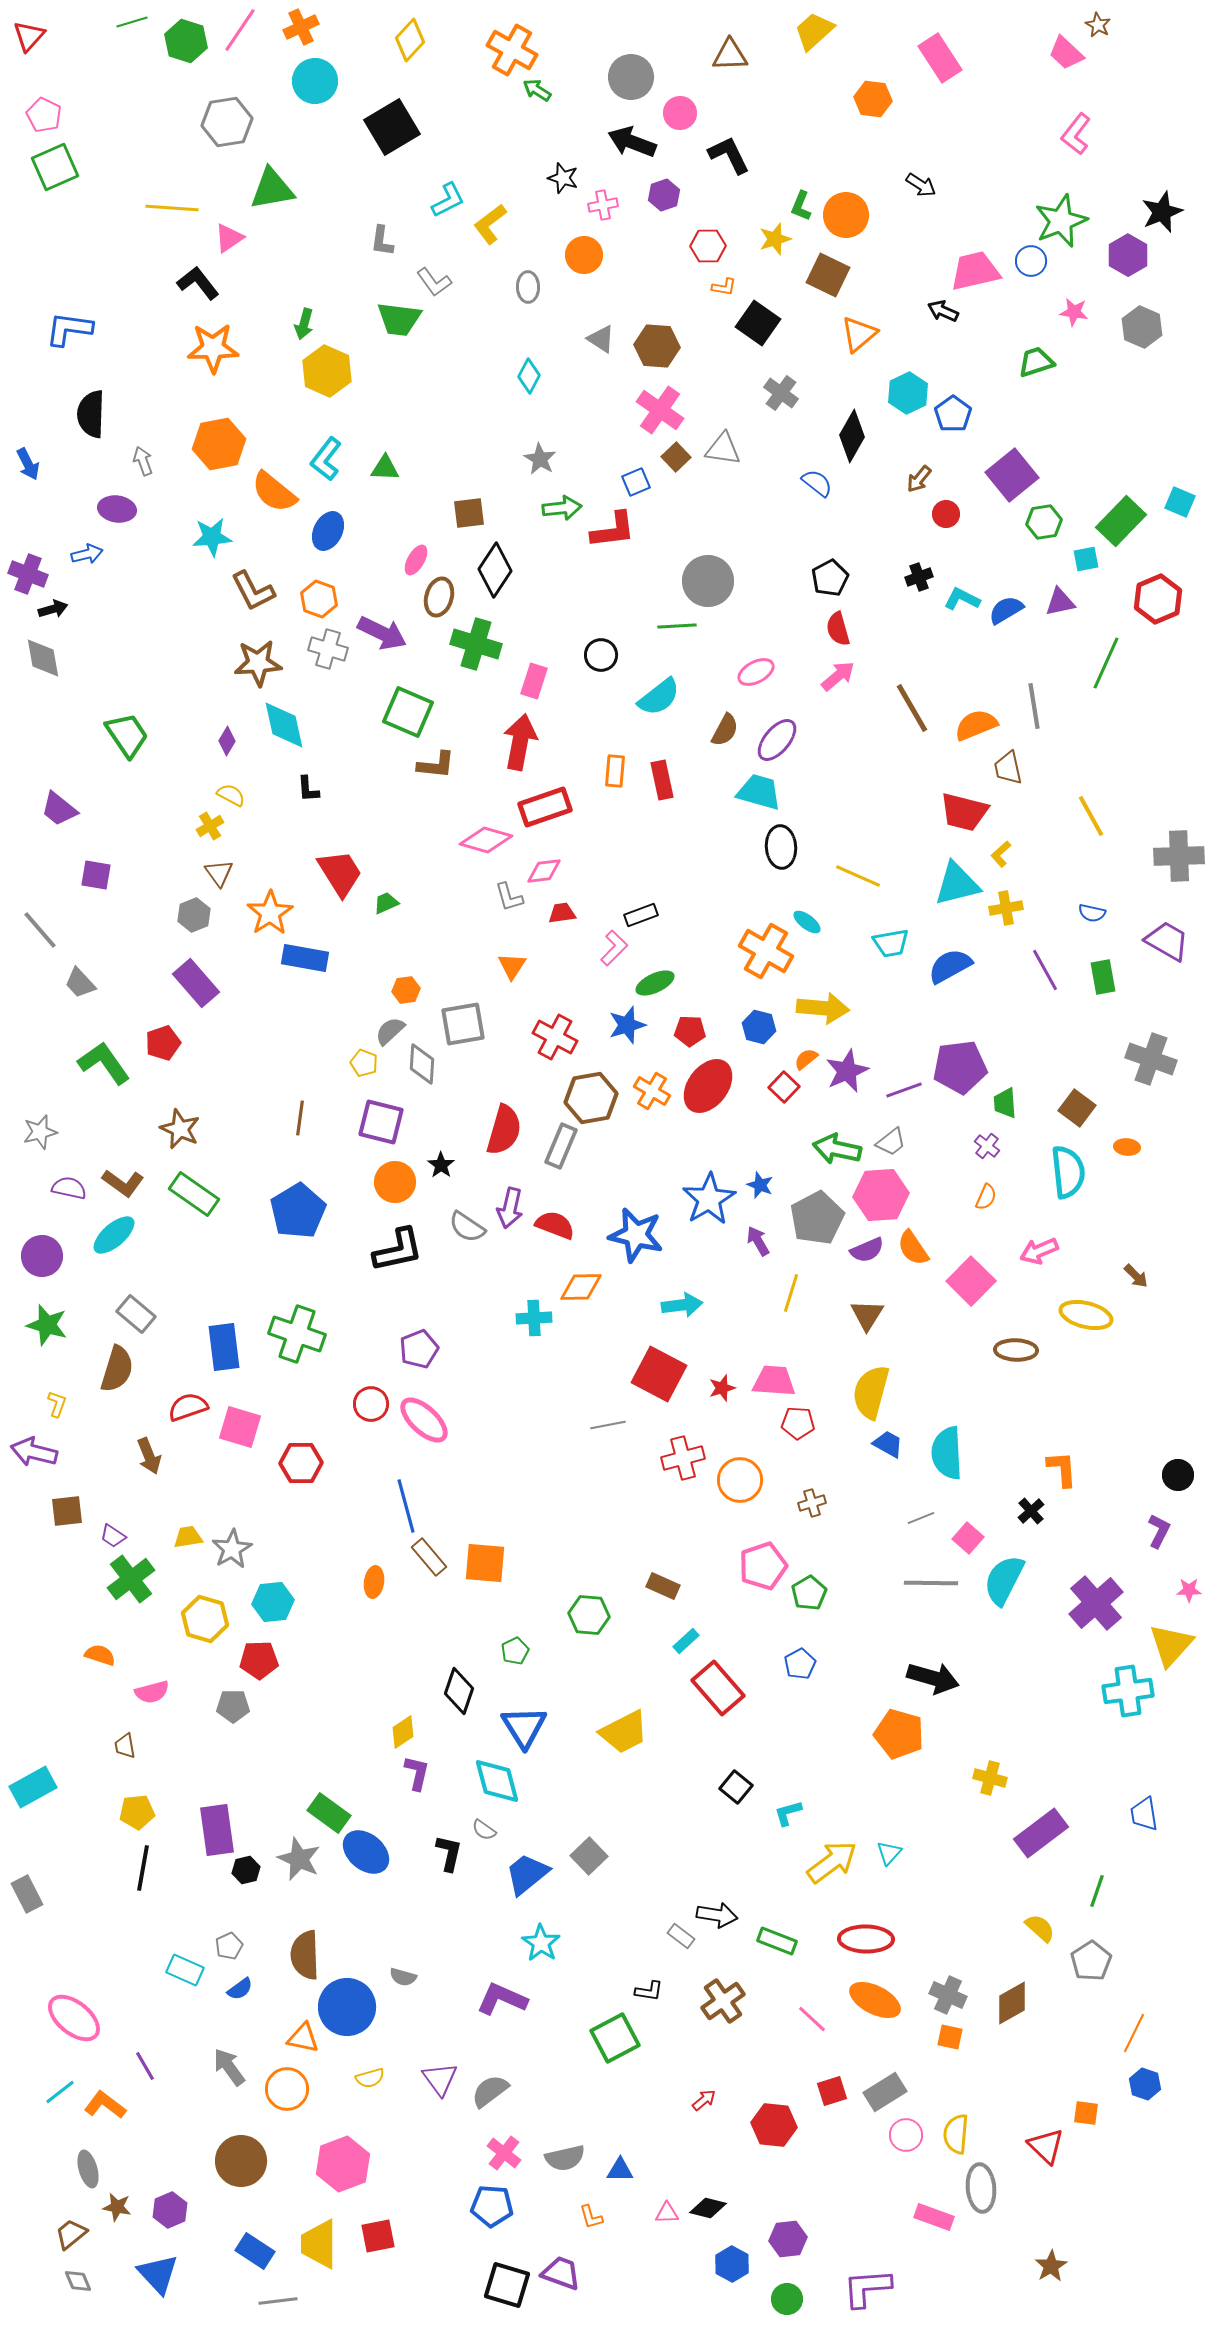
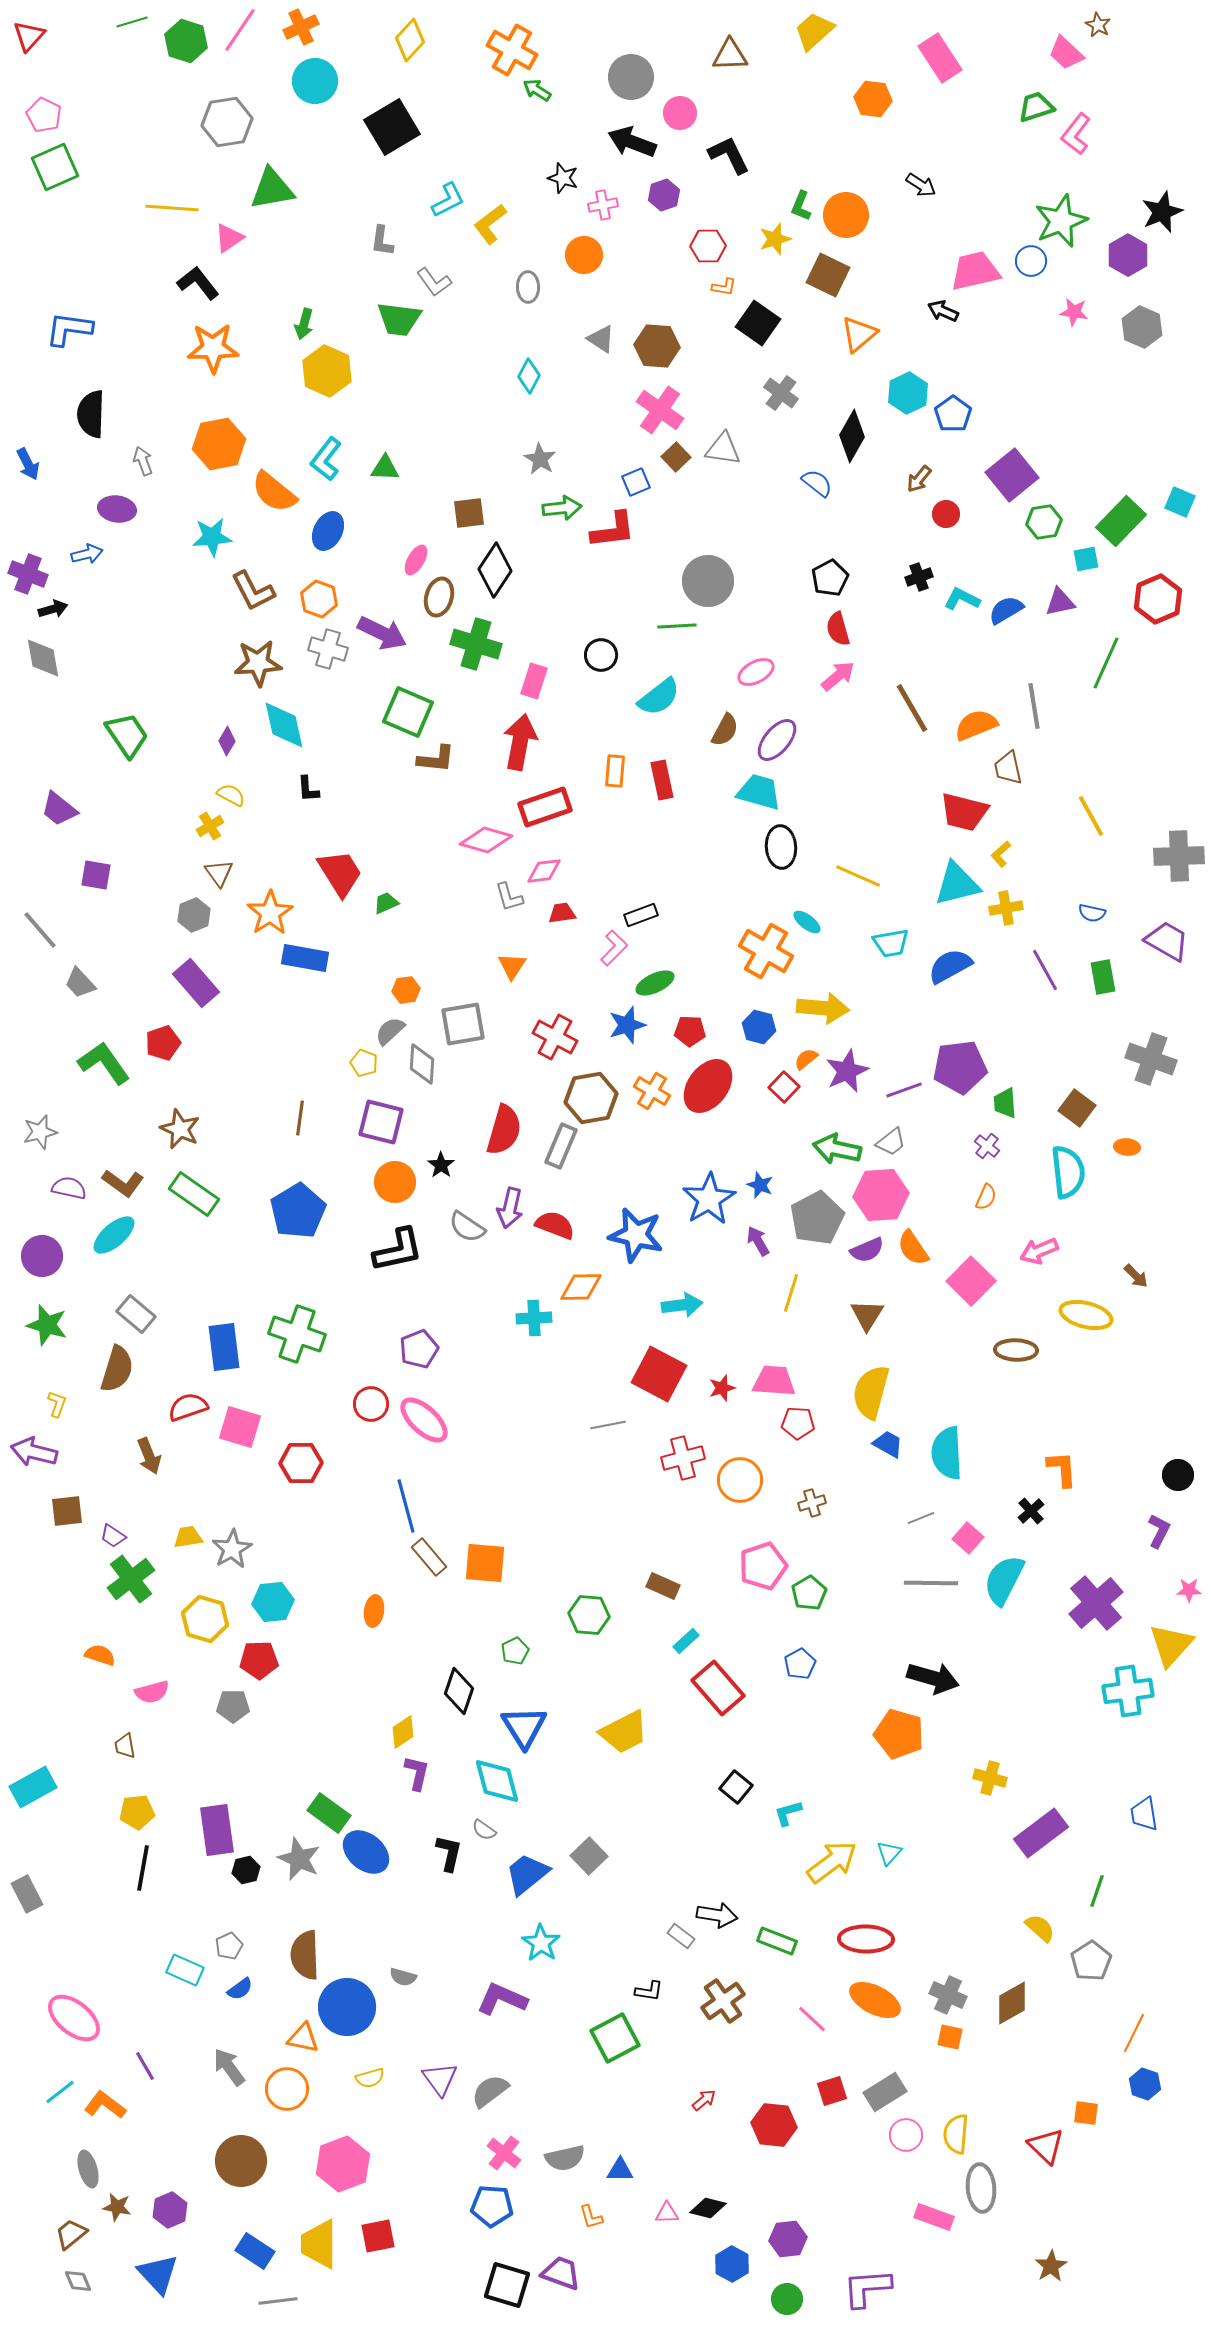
green trapezoid at (1036, 362): moved 255 px up
brown L-shape at (436, 765): moved 6 px up
orange ellipse at (374, 1582): moved 29 px down
